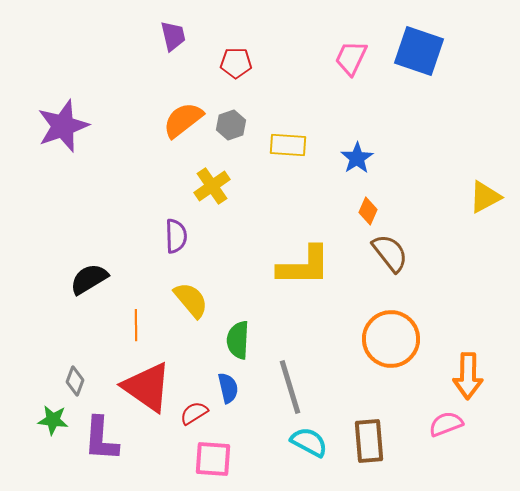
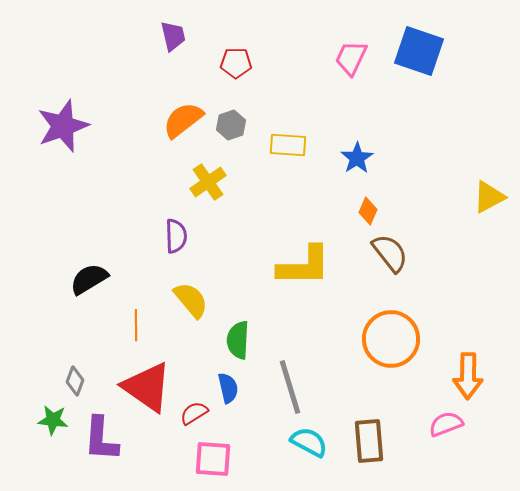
yellow cross: moved 4 px left, 4 px up
yellow triangle: moved 4 px right
